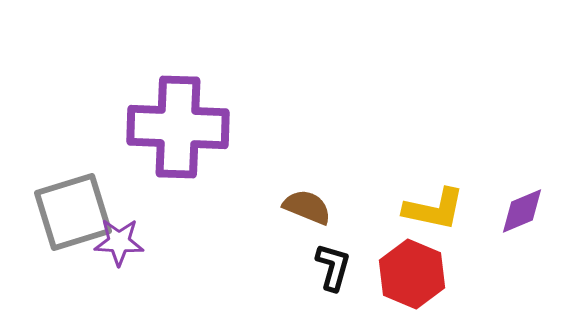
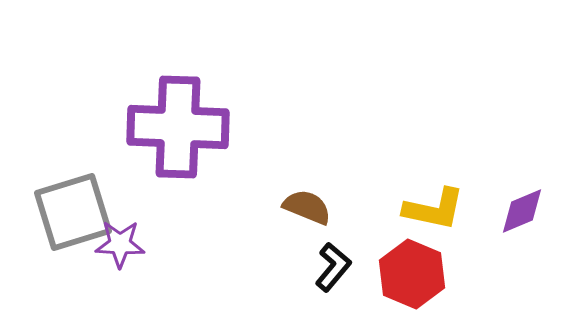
purple star: moved 1 px right, 2 px down
black L-shape: rotated 24 degrees clockwise
